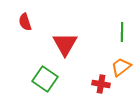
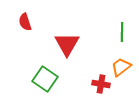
red triangle: moved 2 px right
